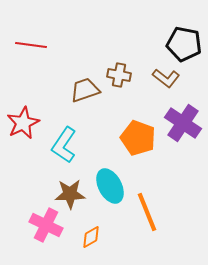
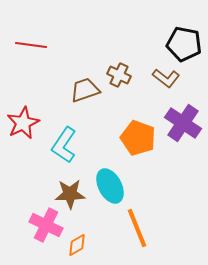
brown cross: rotated 15 degrees clockwise
orange line: moved 10 px left, 16 px down
orange diamond: moved 14 px left, 8 px down
